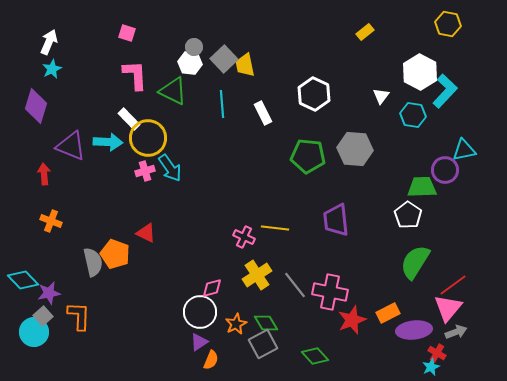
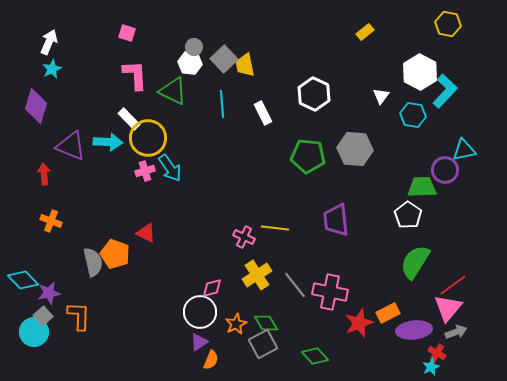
red star at (352, 320): moved 7 px right, 3 px down
